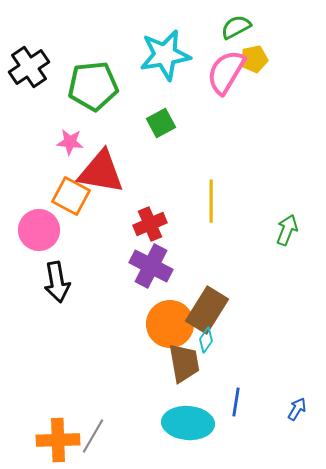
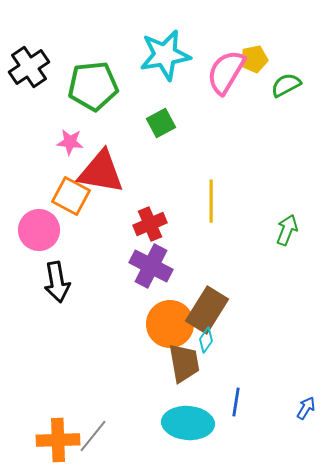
green semicircle: moved 50 px right, 58 px down
blue arrow: moved 9 px right, 1 px up
gray line: rotated 9 degrees clockwise
